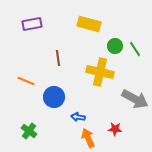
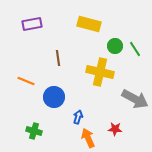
blue arrow: rotated 96 degrees clockwise
green cross: moved 5 px right; rotated 21 degrees counterclockwise
